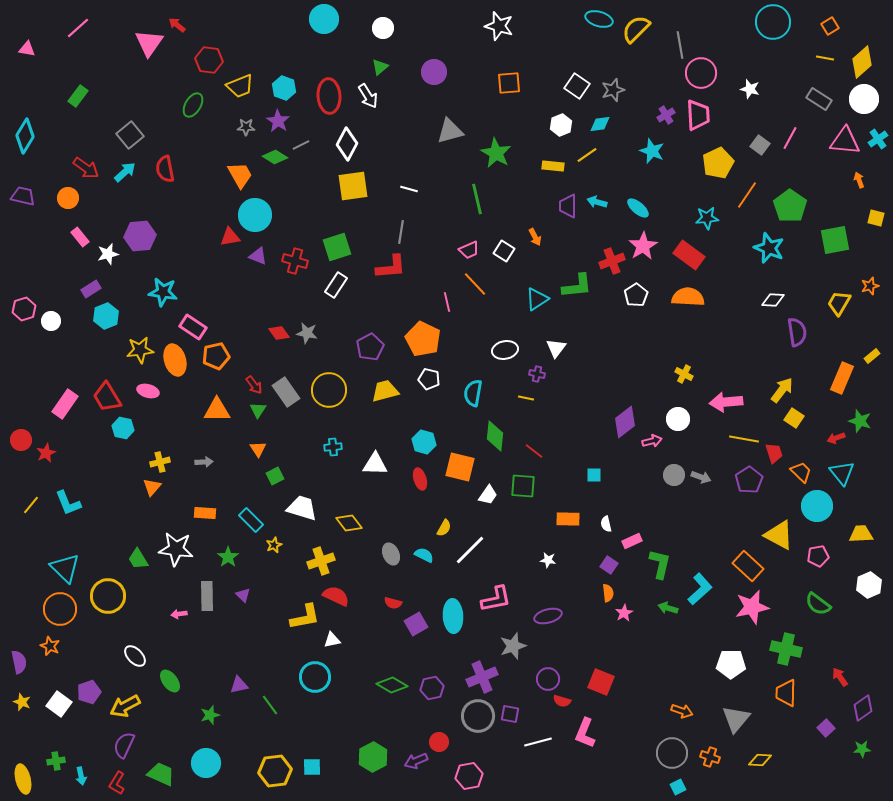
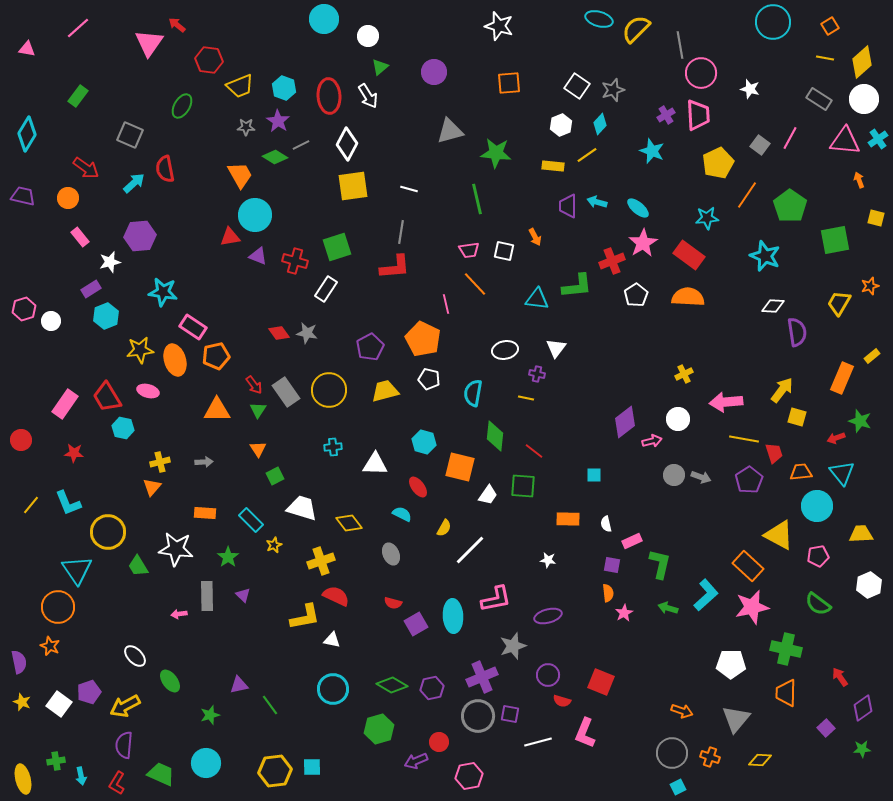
white circle at (383, 28): moved 15 px left, 8 px down
green ellipse at (193, 105): moved 11 px left, 1 px down
cyan diamond at (600, 124): rotated 40 degrees counterclockwise
gray square at (130, 135): rotated 28 degrees counterclockwise
cyan diamond at (25, 136): moved 2 px right, 2 px up
green star at (496, 153): rotated 24 degrees counterclockwise
cyan arrow at (125, 172): moved 9 px right, 11 px down
pink star at (643, 246): moved 3 px up
cyan star at (769, 248): moved 4 px left, 8 px down
pink trapezoid at (469, 250): rotated 15 degrees clockwise
white square at (504, 251): rotated 20 degrees counterclockwise
white star at (108, 254): moved 2 px right, 8 px down
red L-shape at (391, 267): moved 4 px right
white rectangle at (336, 285): moved 10 px left, 4 px down
cyan triangle at (537, 299): rotated 40 degrees clockwise
white diamond at (773, 300): moved 6 px down
pink line at (447, 302): moved 1 px left, 2 px down
yellow cross at (684, 374): rotated 36 degrees clockwise
yellow square at (794, 418): moved 3 px right, 1 px up; rotated 18 degrees counterclockwise
red star at (46, 453): moved 28 px right; rotated 30 degrees clockwise
orange trapezoid at (801, 472): rotated 50 degrees counterclockwise
red ellipse at (420, 479): moved 2 px left, 8 px down; rotated 20 degrees counterclockwise
cyan semicircle at (424, 555): moved 22 px left, 41 px up
green trapezoid at (138, 559): moved 7 px down
purple square at (609, 565): moved 3 px right; rotated 24 degrees counterclockwise
cyan triangle at (65, 568): moved 12 px right, 2 px down; rotated 12 degrees clockwise
cyan L-shape at (700, 589): moved 6 px right, 6 px down
yellow circle at (108, 596): moved 64 px up
orange circle at (60, 609): moved 2 px left, 2 px up
white triangle at (332, 640): rotated 24 degrees clockwise
cyan circle at (315, 677): moved 18 px right, 12 px down
purple circle at (548, 679): moved 4 px up
purple semicircle at (124, 745): rotated 20 degrees counterclockwise
green hexagon at (373, 757): moved 6 px right, 28 px up; rotated 12 degrees clockwise
